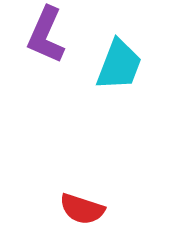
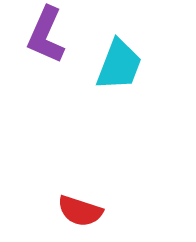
red semicircle: moved 2 px left, 2 px down
